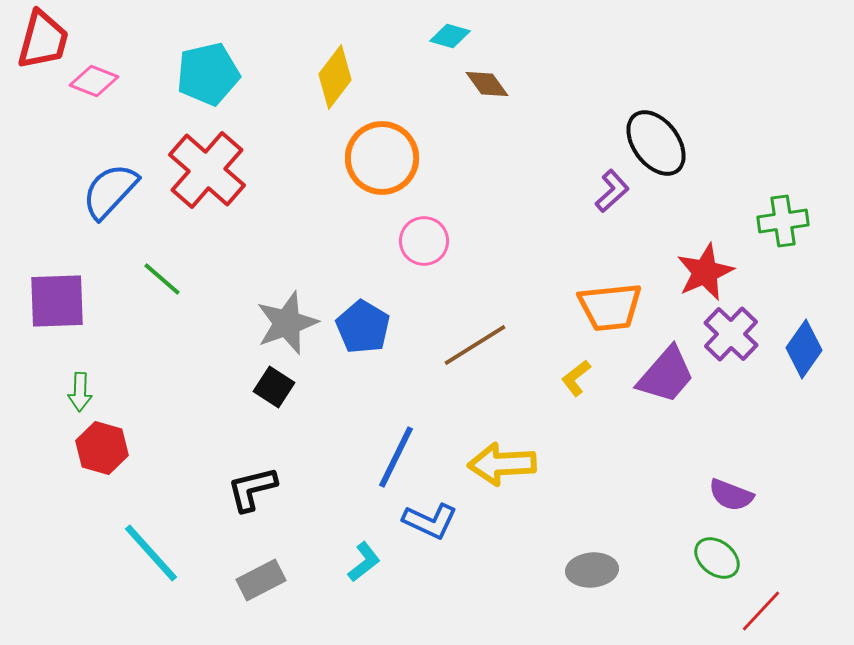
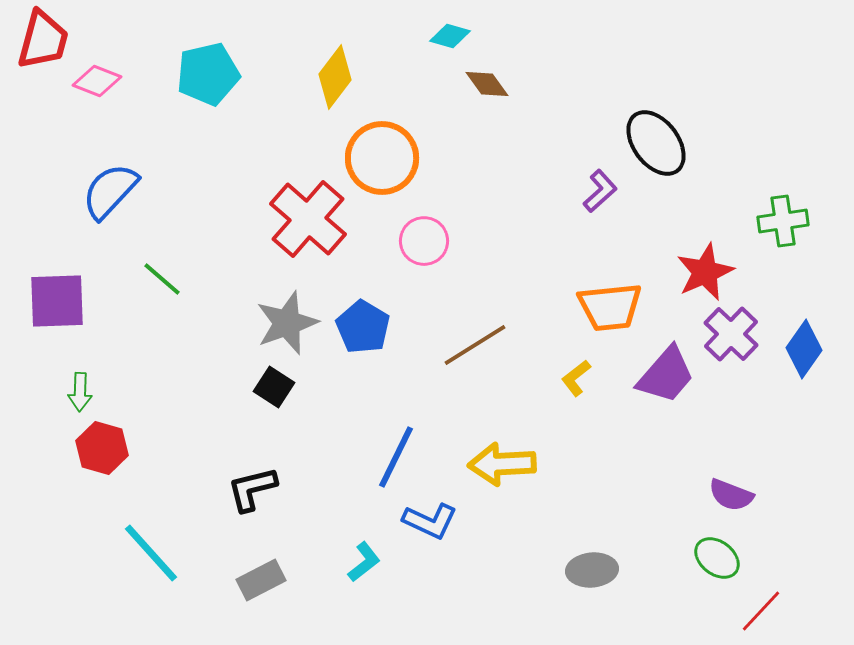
pink diamond: moved 3 px right
red cross: moved 101 px right, 49 px down
purple L-shape: moved 12 px left
